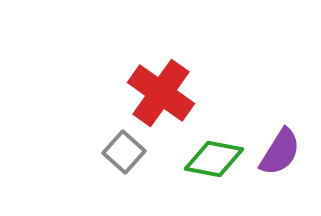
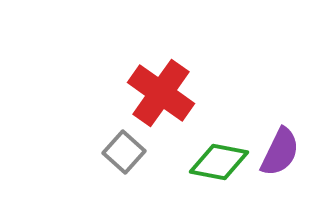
purple semicircle: rotated 6 degrees counterclockwise
green diamond: moved 5 px right, 3 px down
